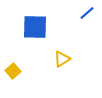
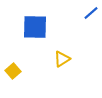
blue line: moved 4 px right
